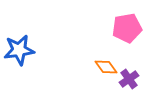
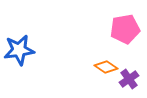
pink pentagon: moved 2 px left, 1 px down
orange diamond: rotated 20 degrees counterclockwise
